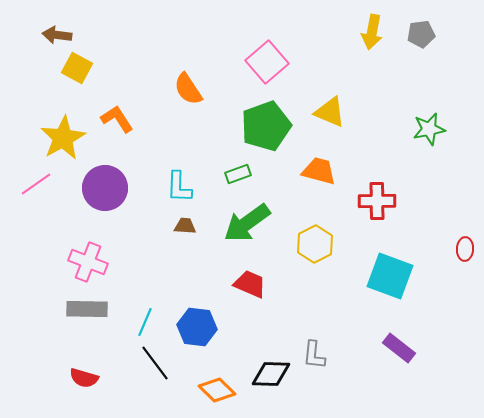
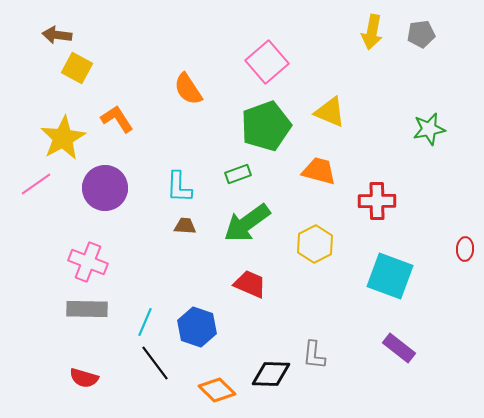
blue hexagon: rotated 12 degrees clockwise
